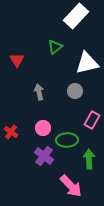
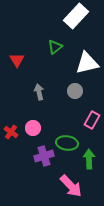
pink circle: moved 10 px left
green ellipse: moved 3 px down; rotated 10 degrees clockwise
purple cross: rotated 36 degrees clockwise
